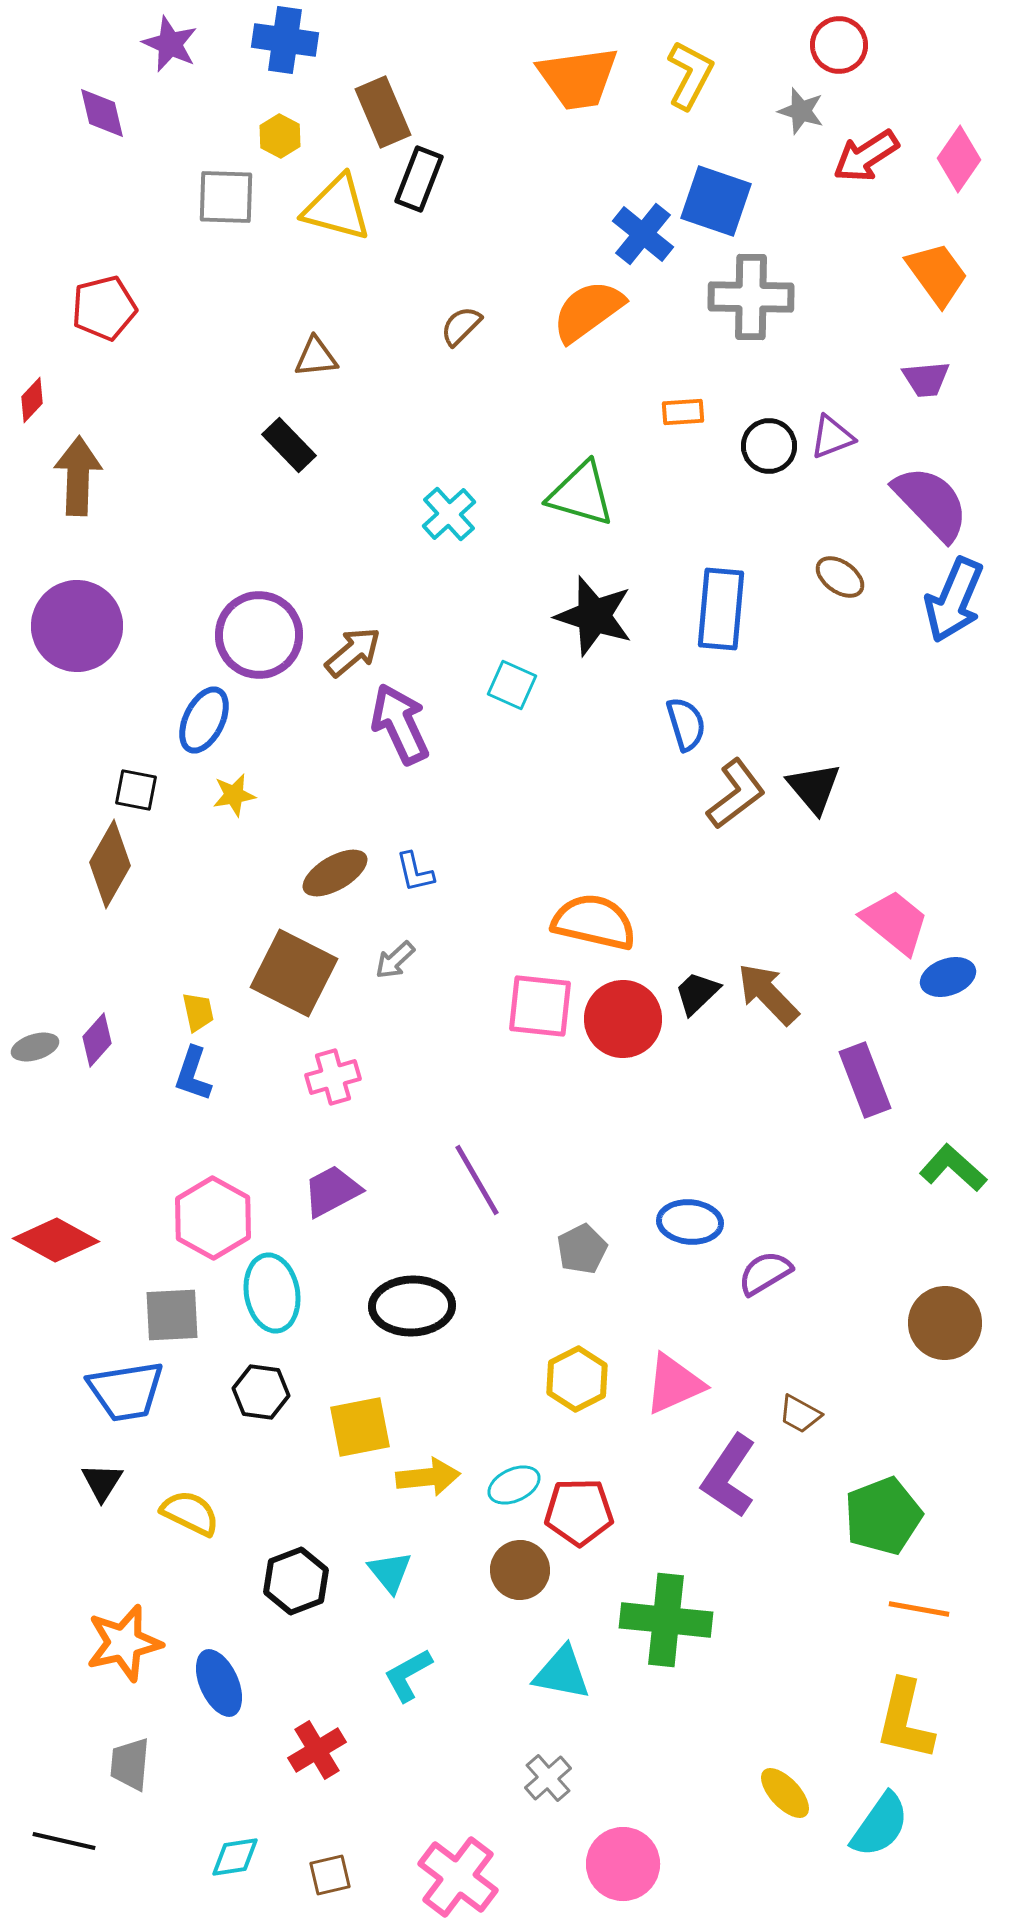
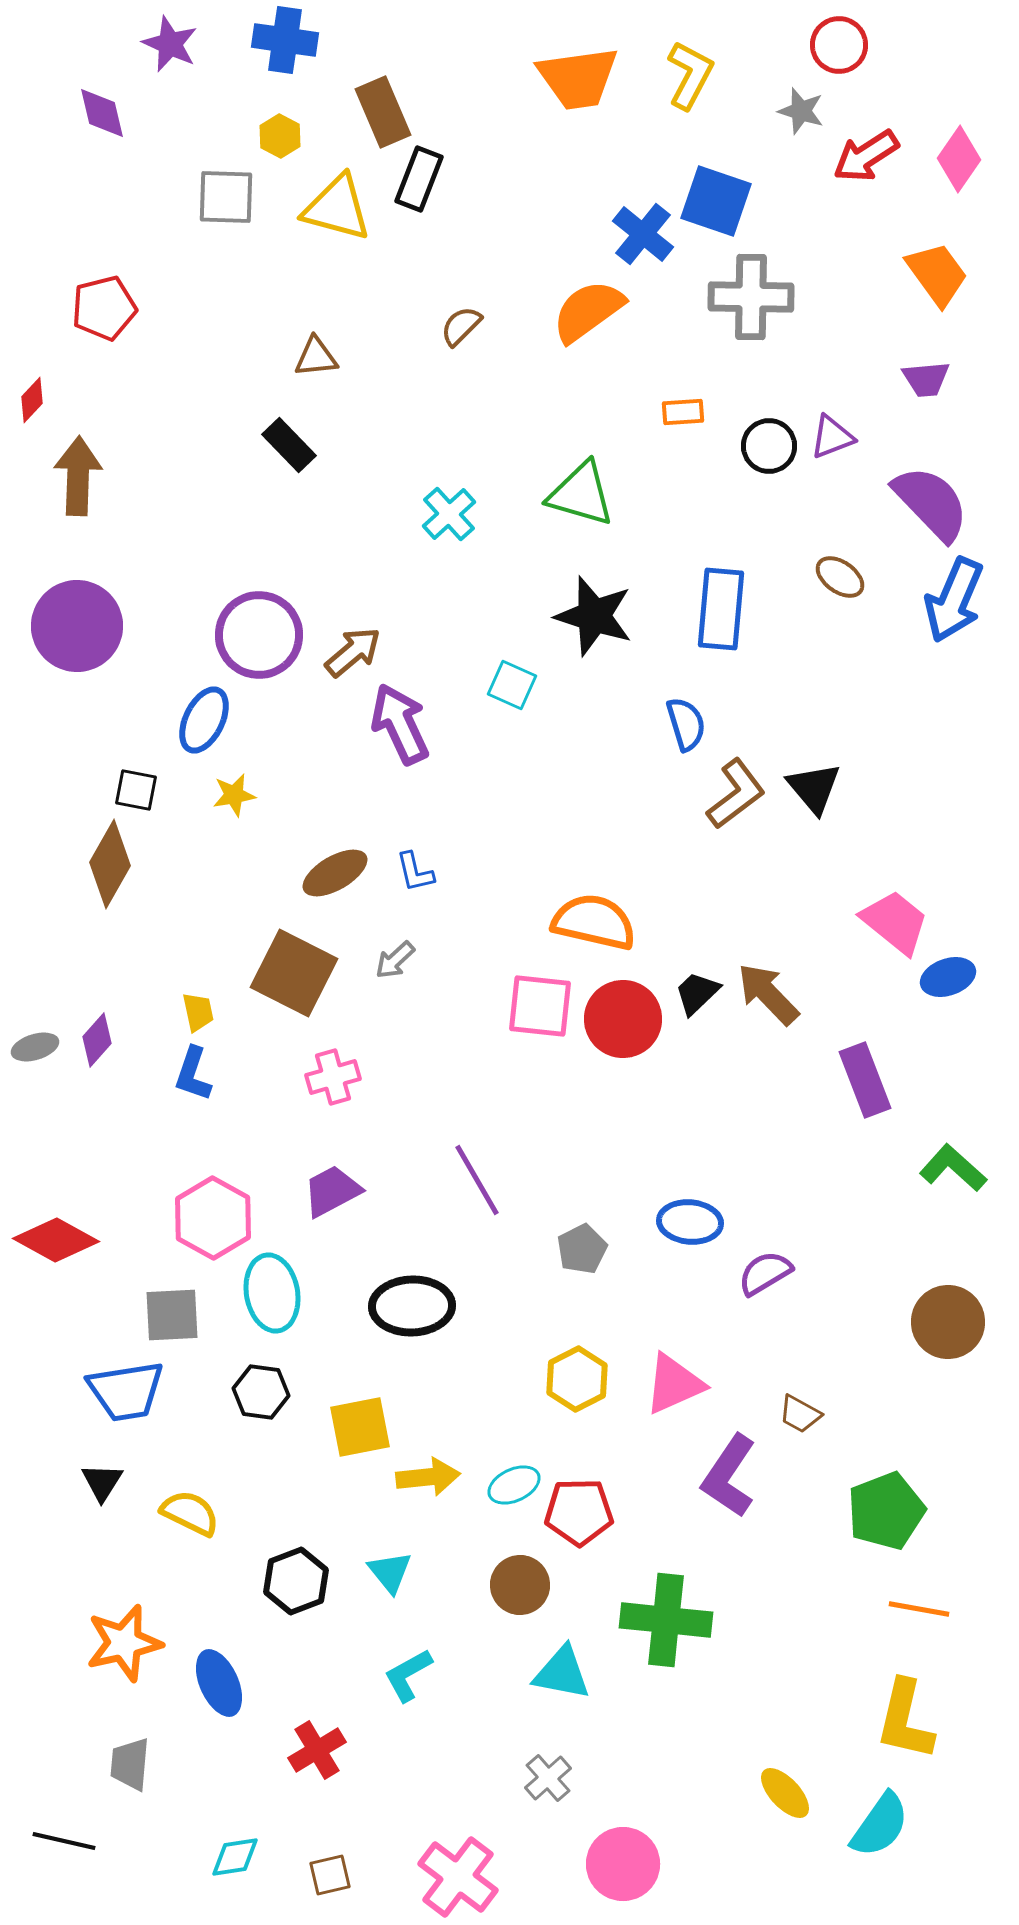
brown circle at (945, 1323): moved 3 px right, 1 px up
green pentagon at (883, 1516): moved 3 px right, 5 px up
brown circle at (520, 1570): moved 15 px down
